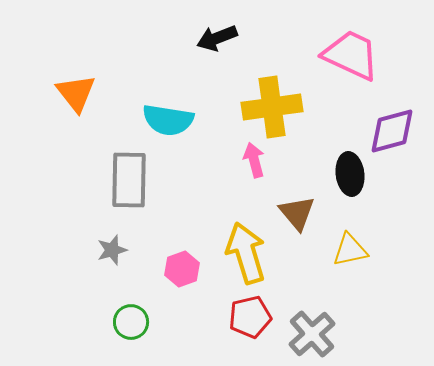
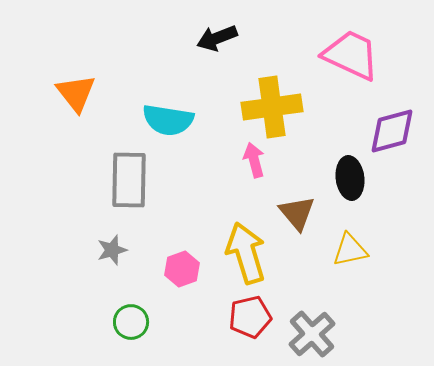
black ellipse: moved 4 px down
